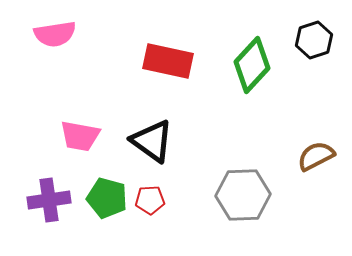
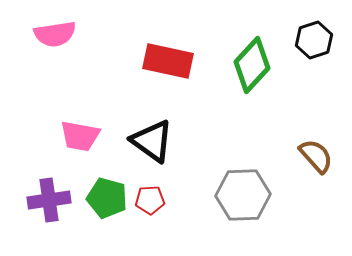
brown semicircle: rotated 75 degrees clockwise
